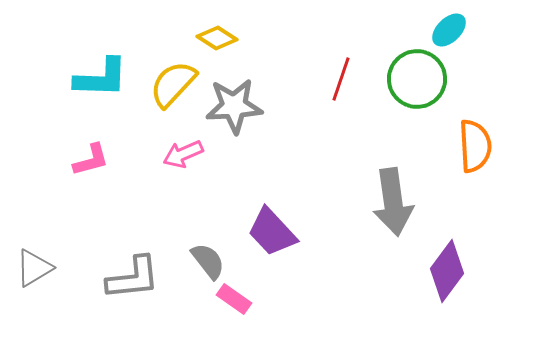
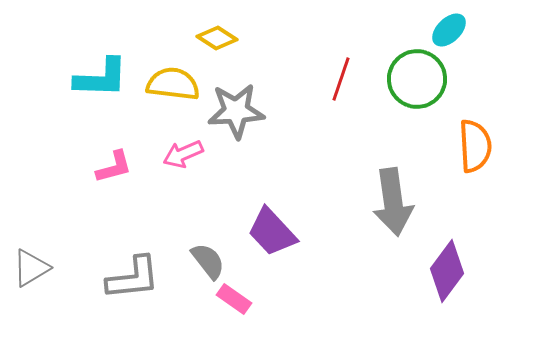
yellow semicircle: rotated 54 degrees clockwise
gray star: moved 2 px right, 5 px down
pink L-shape: moved 23 px right, 7 px down
gray triangle: moved 3 px left
